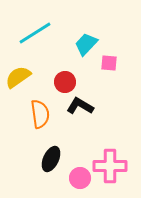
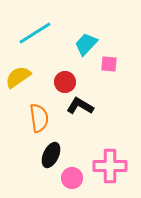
pink square: moved 1 px down
orange semicircle: moved 1 px left, 4 px down
black ellipse: moved 4 px up
pink circle: moved 8 px left
